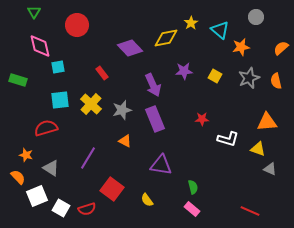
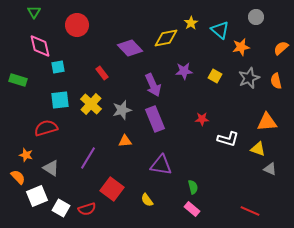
orange triangle at (125, 141): rotated 32 degrees counterclockwise
